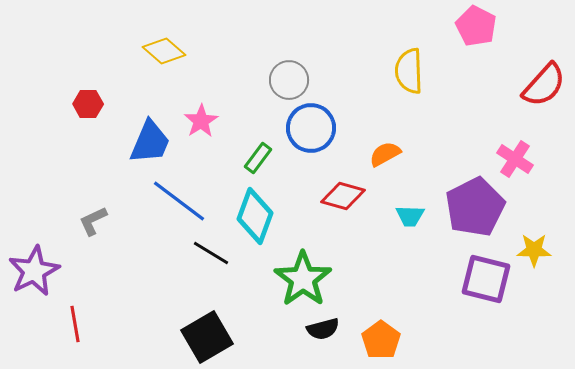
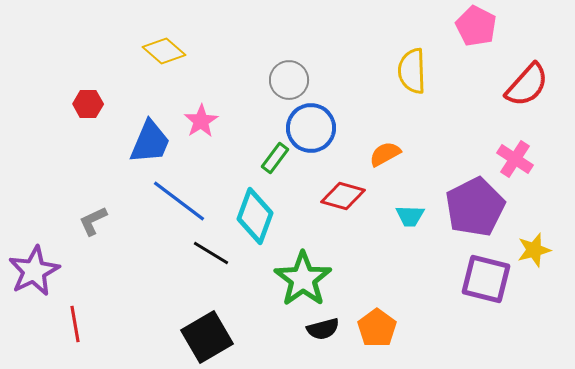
yellow semicircle: moved 3 px right
red semicircle: moved 17 px left
green rectangle: moved 17 px right
yellow star: rotated 16 degrees counterclockwise
orange pentagon: moved 4 px left, 12 px up
